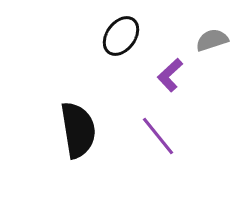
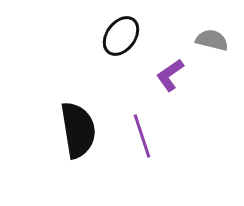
gray semicircle: rotated 32 degrees clockwise
purple L-shape: rotated 8 degrees clockwise
purple line: moved 16 px left; rotated 21 degrees clockwise
